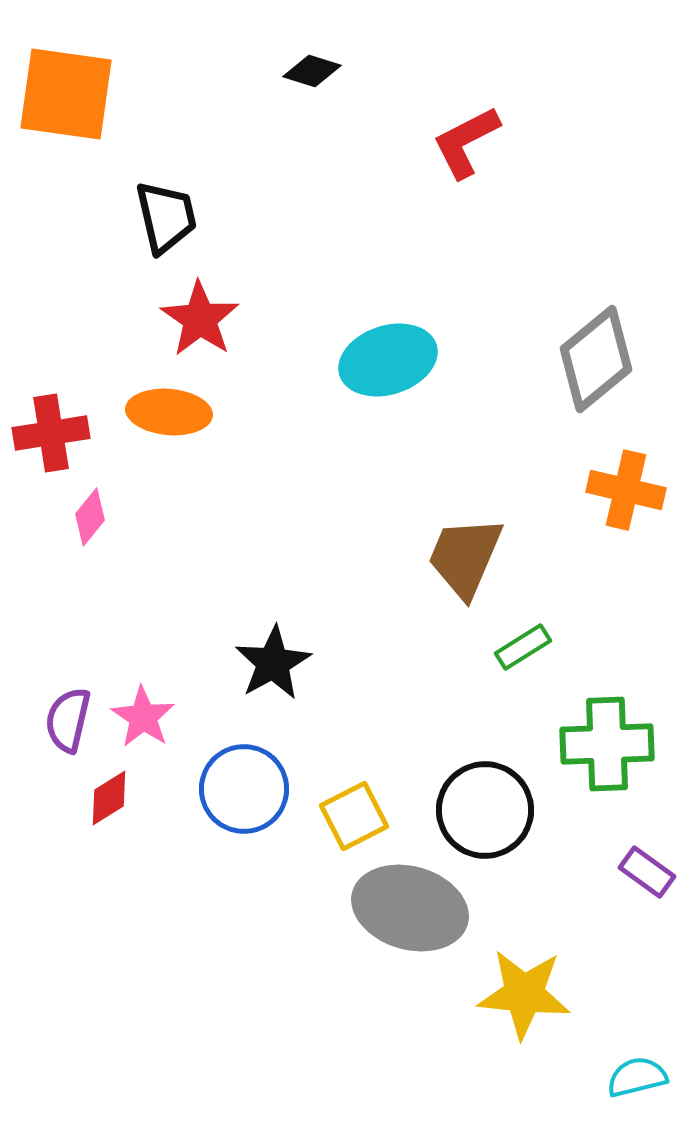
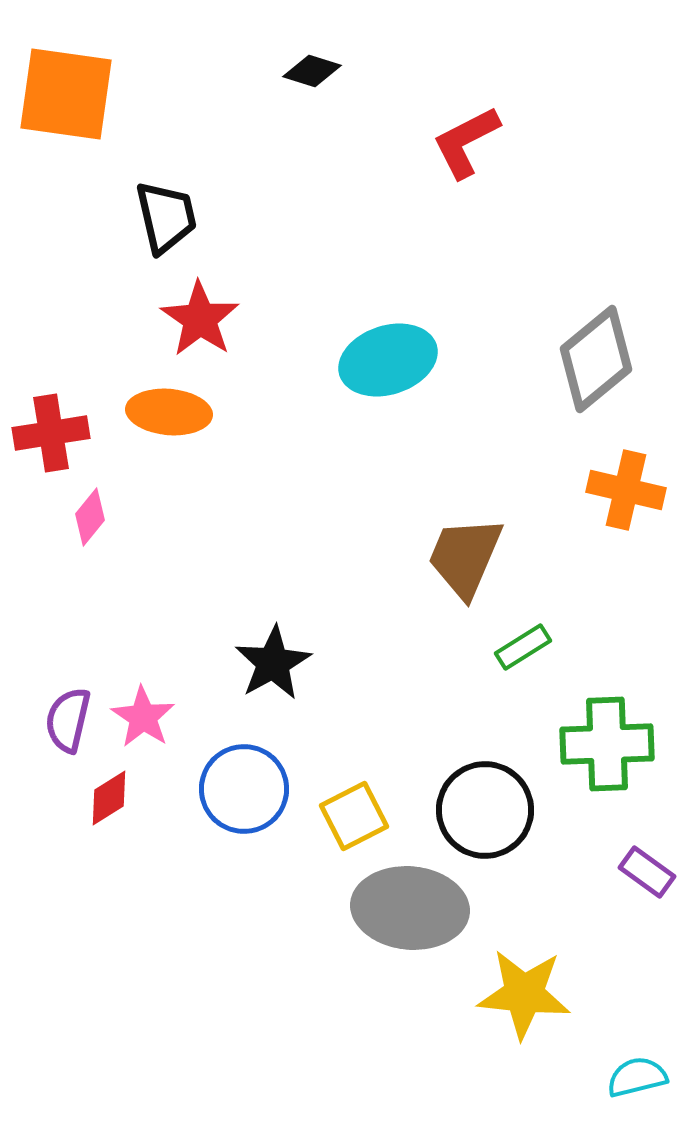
gray ellipse: rotated 11 degrees counterclockwise
